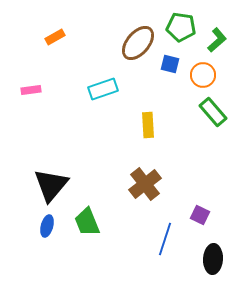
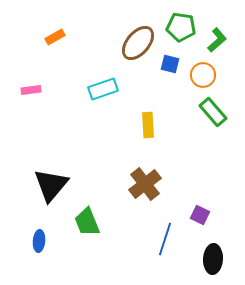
blue ellipse: moved 8 px left, 15 px down; rotated 10 degrees counterclockwise
